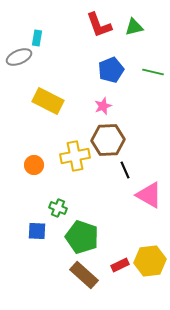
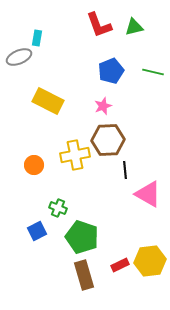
blue pentagon: moved 1 px down
yellow cross: moved 1 px up
black line: rotated 18 degrees clockwise
pink triangle: moved 1 px left, 1 px up
blue square: rotated 30 degrees counterclockwise
brown rectangle: rotated 32 degrees clockwise
